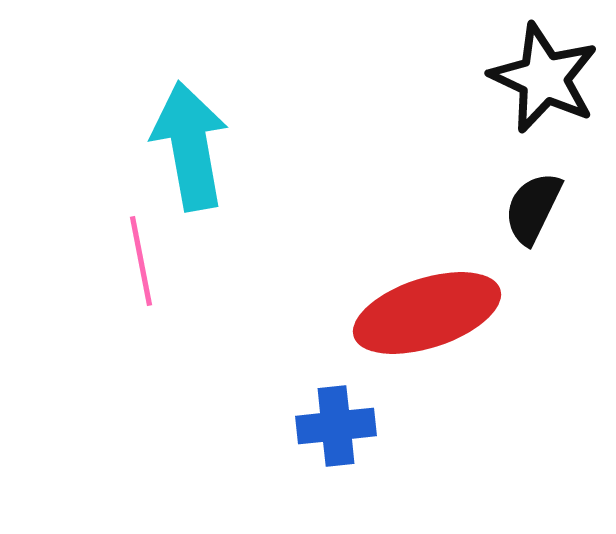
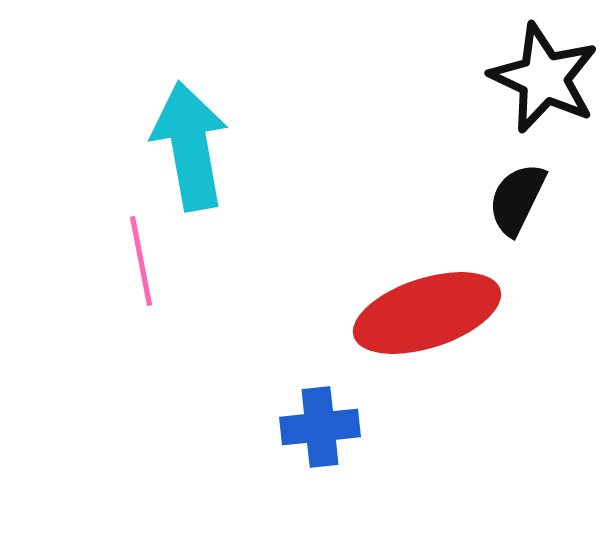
black semicircle: moved 16 px left, 9 px up
blue cross: moved 16 px left, 1 px down
